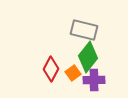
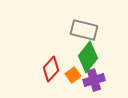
red diamond: rotated 15 degrees clockwise
orange square: moved 2 px down
purple cross: rotated 15 degrees counterclockwise
